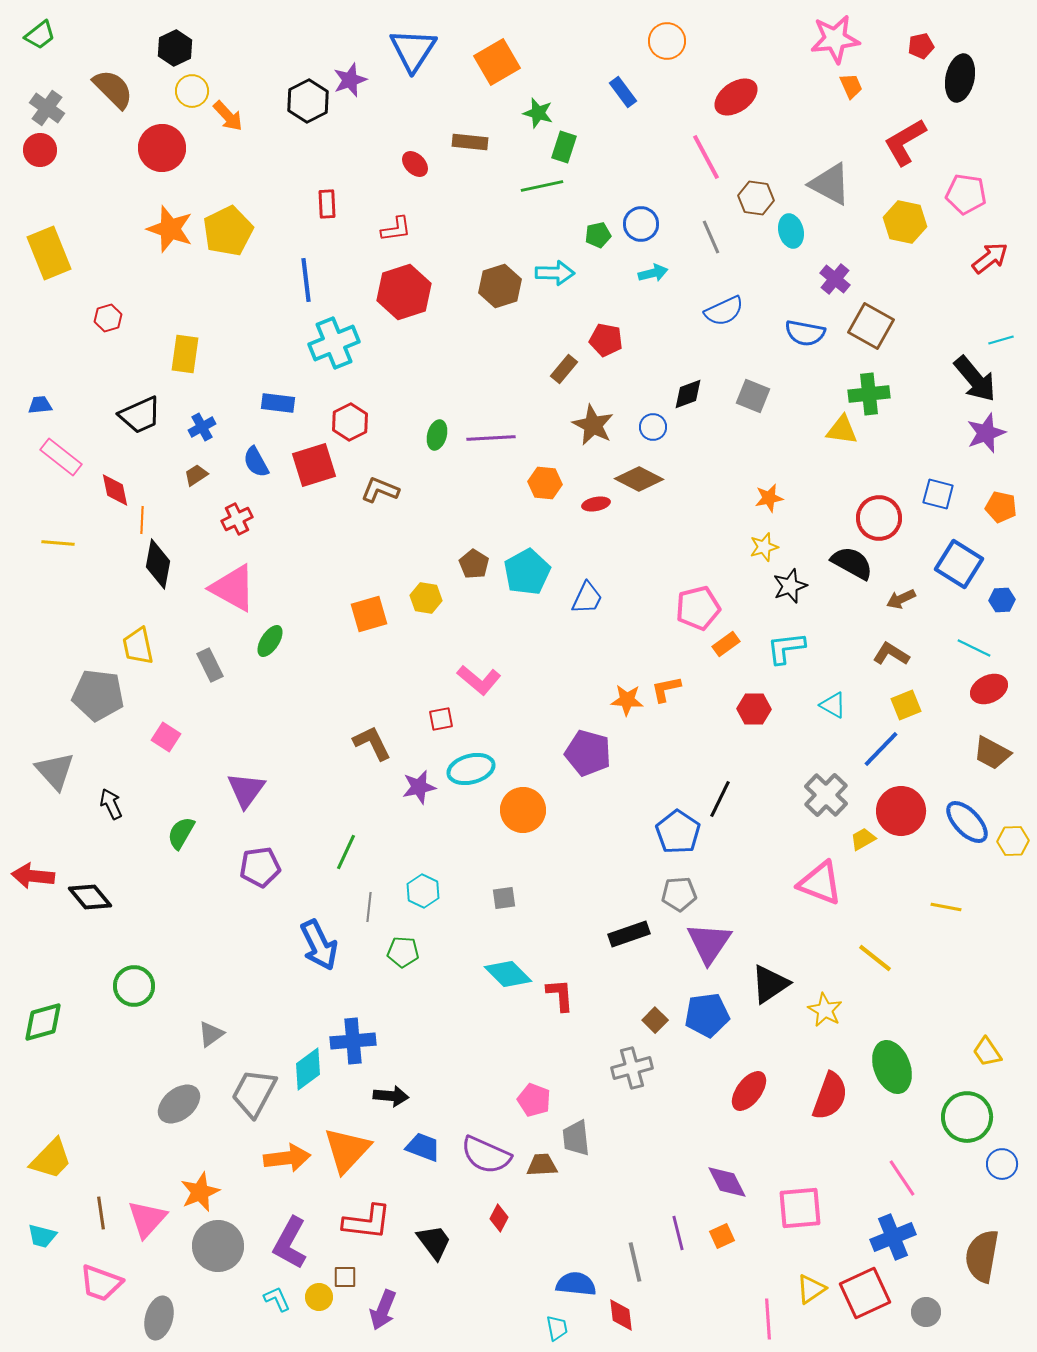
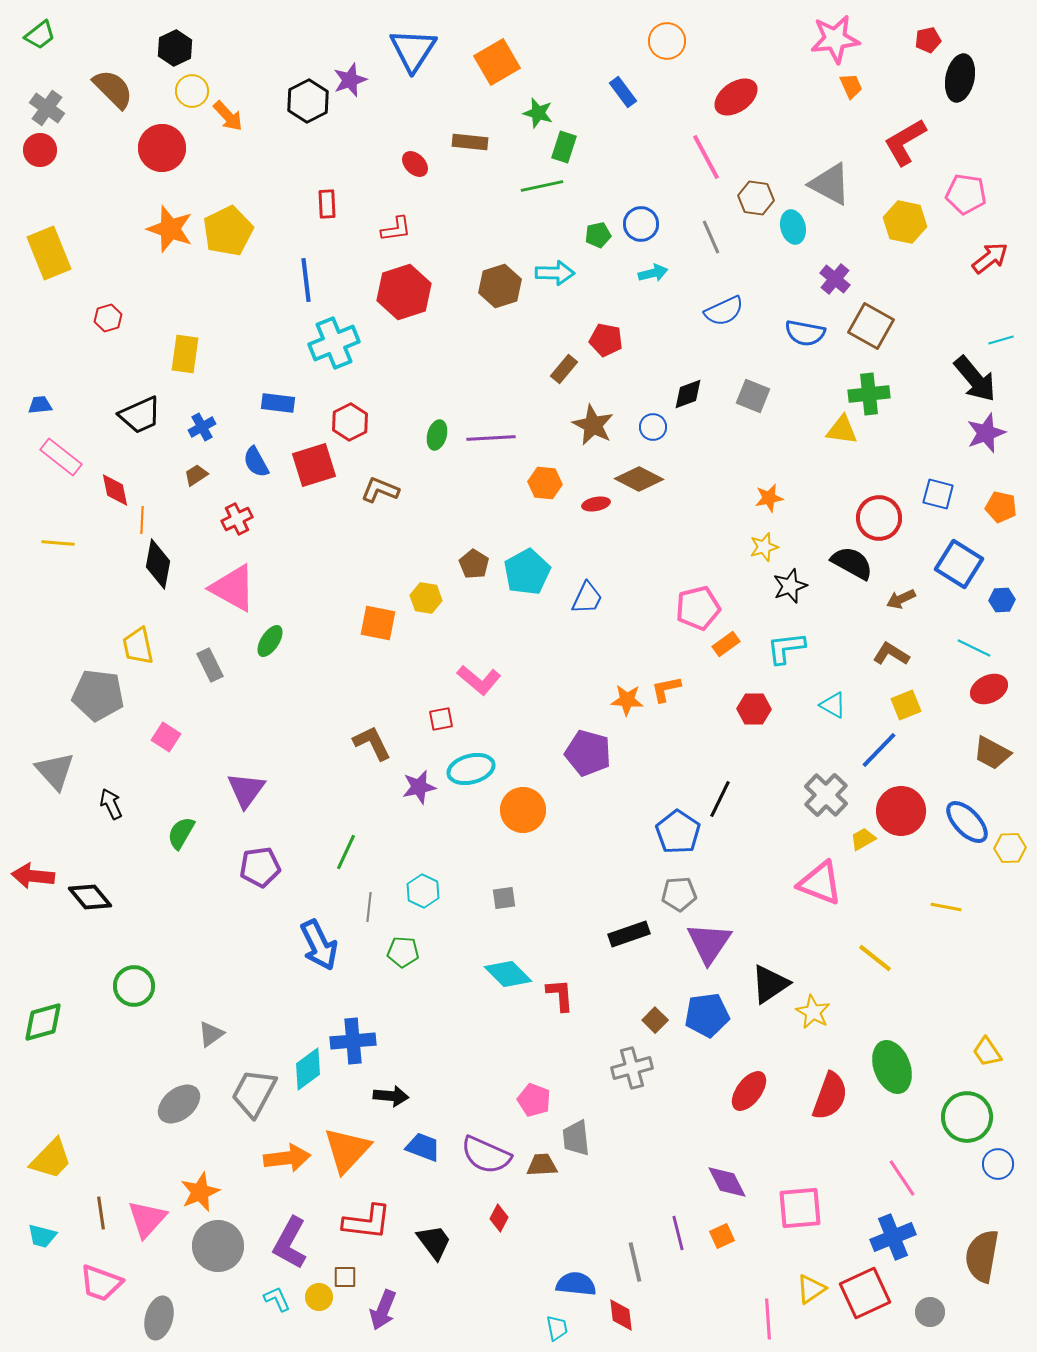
red pentagon at (921, 46): moved 7 px right, 6 px up
cyan ellipse at (791, 231): moved 2 px right, 4 px up
orange square at (369, 614): moved 9 px right, 9 px down; rotated 27 degrees clockwise
blue line at (881, 749): moved 2 px left, 1 px down
yellow hexagon at (1013, 841): moved 3 px left, 7 px down
yellow star at (825, 1010): moved 12 px left, 2 px down
blue circle at (1002, 1164): moved 4 px left
gray circle at (926, 1312): moved 4 px right
